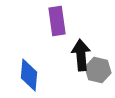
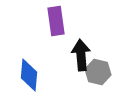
purple rectangle: moved 1 px left
gray hexagon: moved 2 px down
